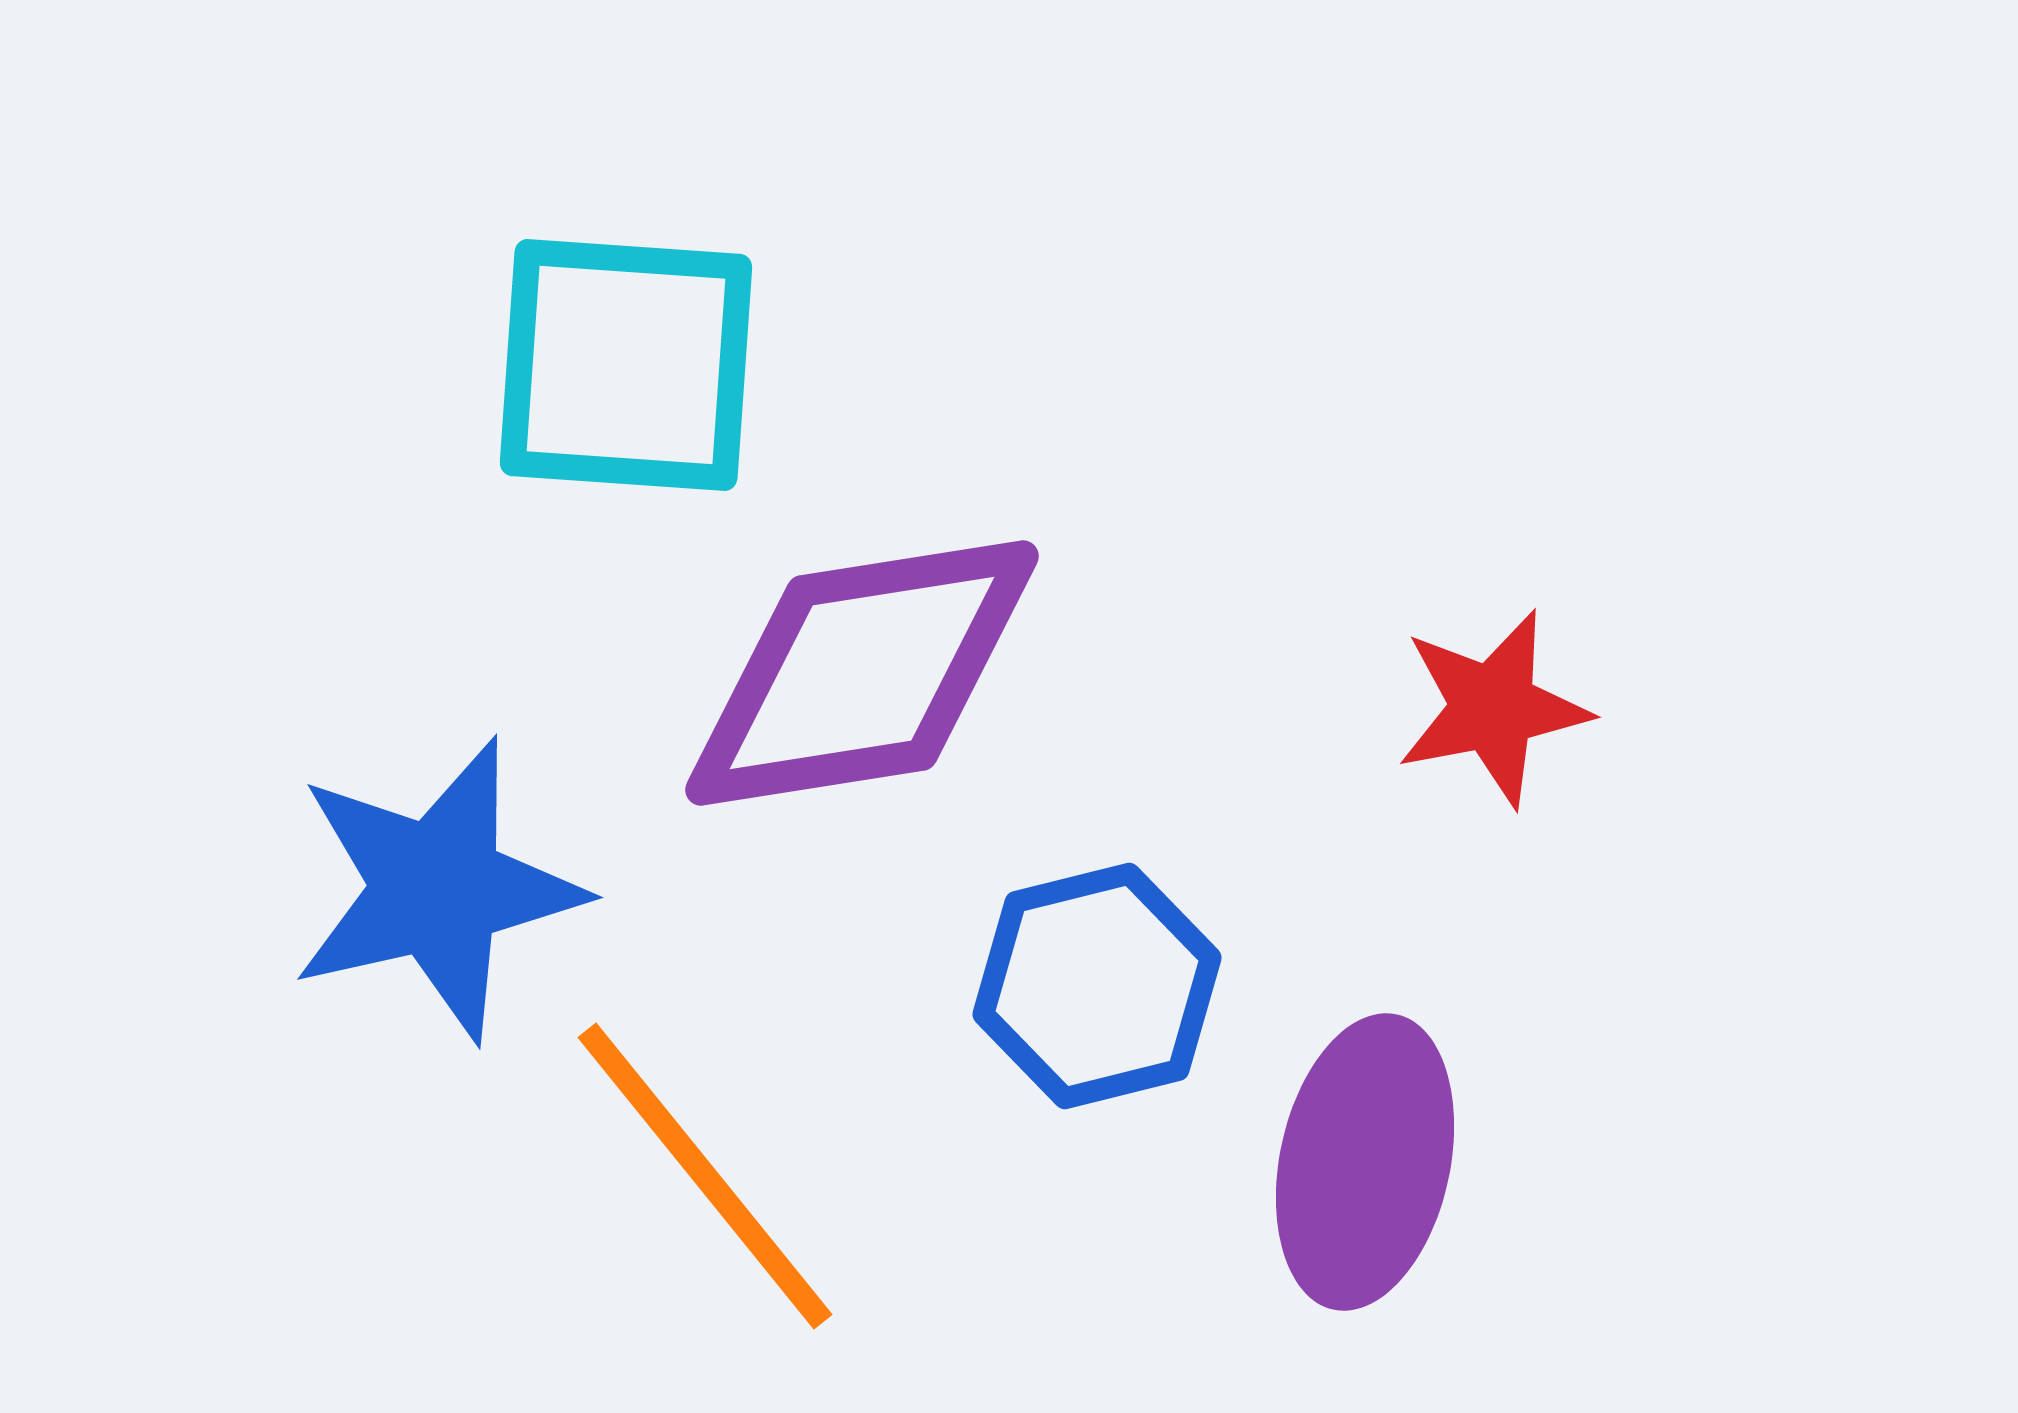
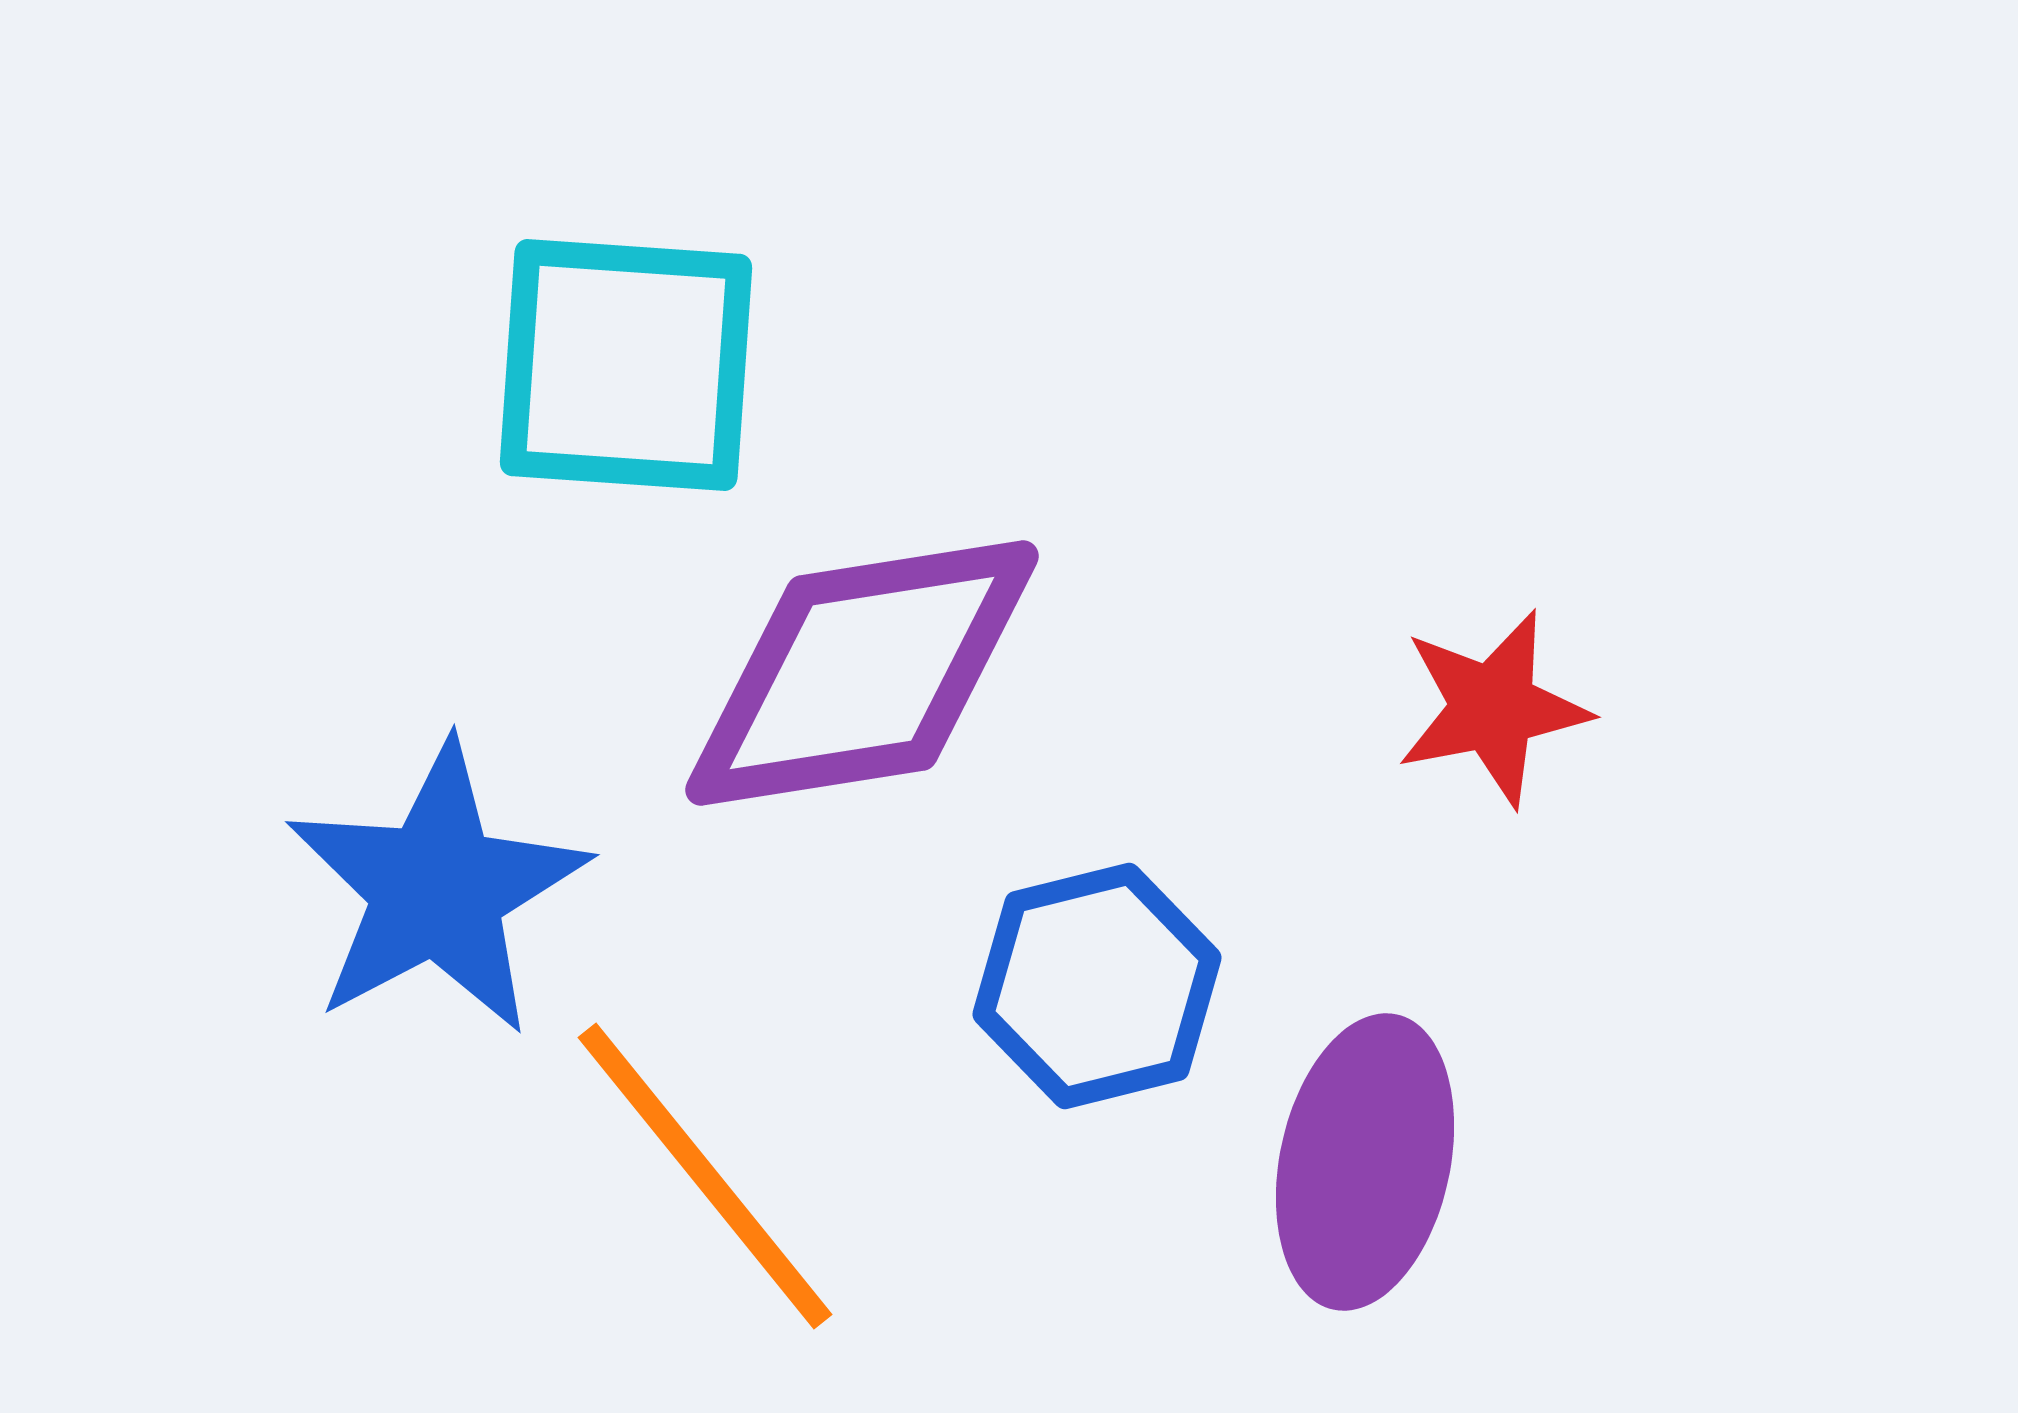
blue star: rotated 15 degrees counterclockwise
